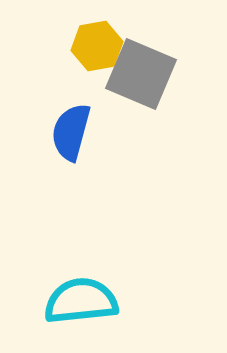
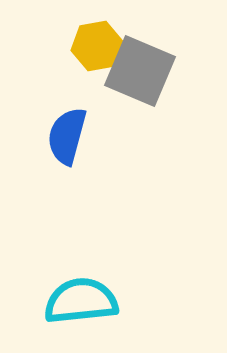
gray square: moved 1 px left, 3 px up
blue semicircle: moved 4 px left, 4 px down
